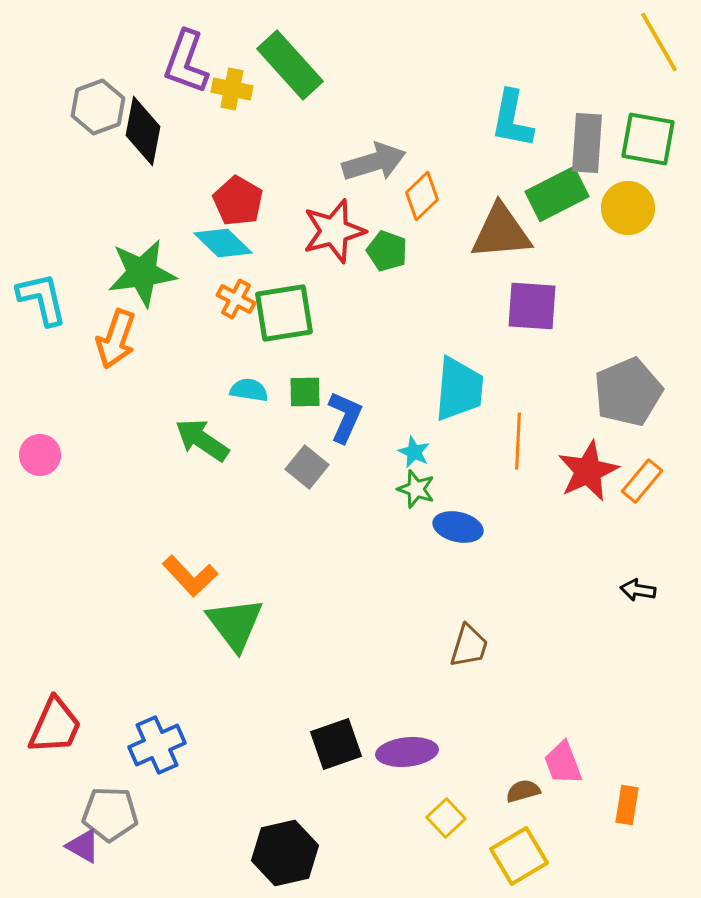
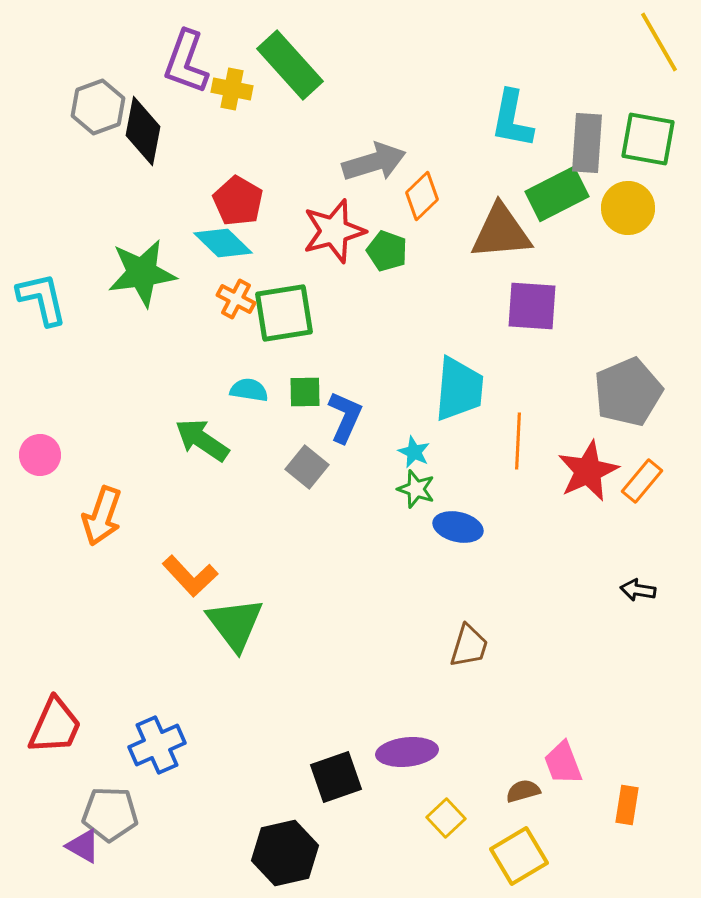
orange arrow at (116, 339): moved 14 px left, 177 px down
black square at (336, 744): moved 33 px down
